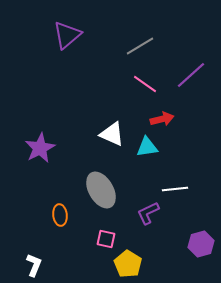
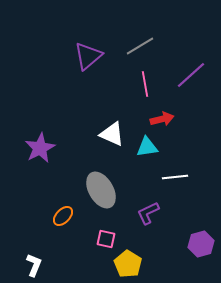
purple triangle: moved 21 px right, 21 px down
pink line: rotated 45 degrees clockwise
white line: moved 12 px up
orange ellipse: moved 3 px right, 1 px down; rotated 50 degrees clockwise
